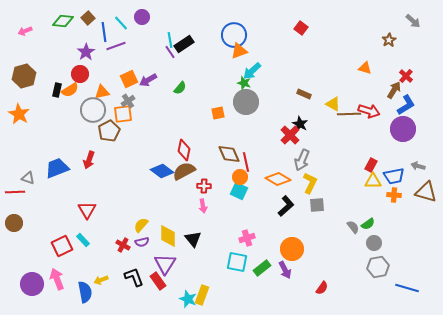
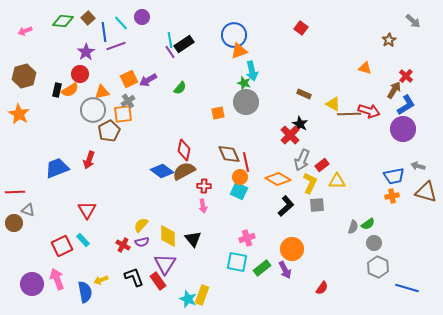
cyan arrow at (252, 71): rotated 60 degrees counterclockwise
red rectangle at (371, 165): moved 49 px left; rotated 24 degrees clockwise
gray triangle at (28, 178): moved 32 px down
yellow triangle at (373, 181): moved 36 px left
orange cross at (394, 195): moved 2 px left, 1 px down; rotated 16 degrees counterclockwise
gray semicircle at (353, 227): rotated 56 degrees clockwise
gray hexagon at (378, 267): rotated 25 degrees counterclockwise
